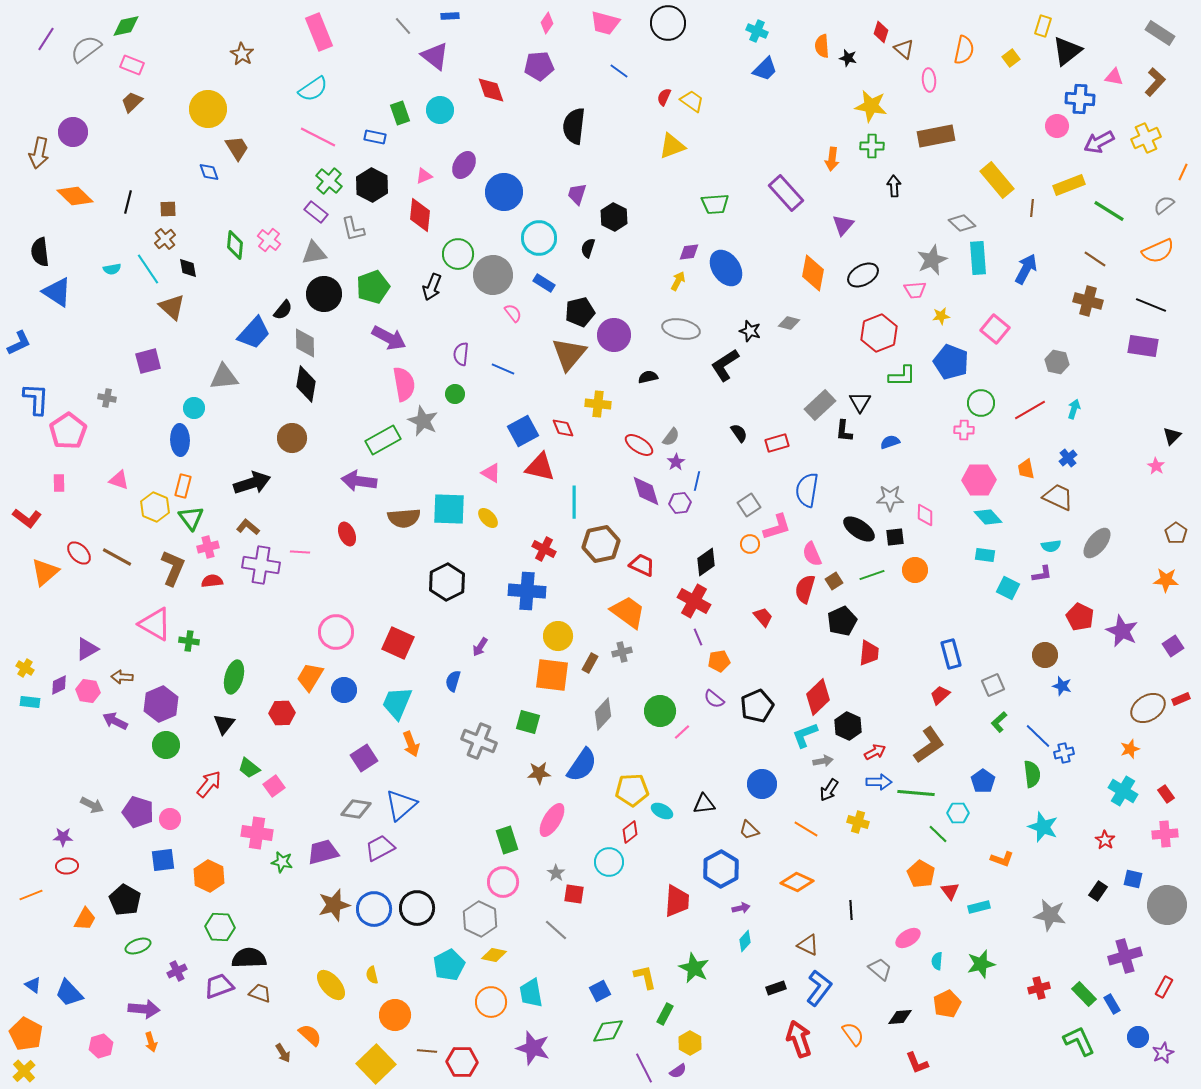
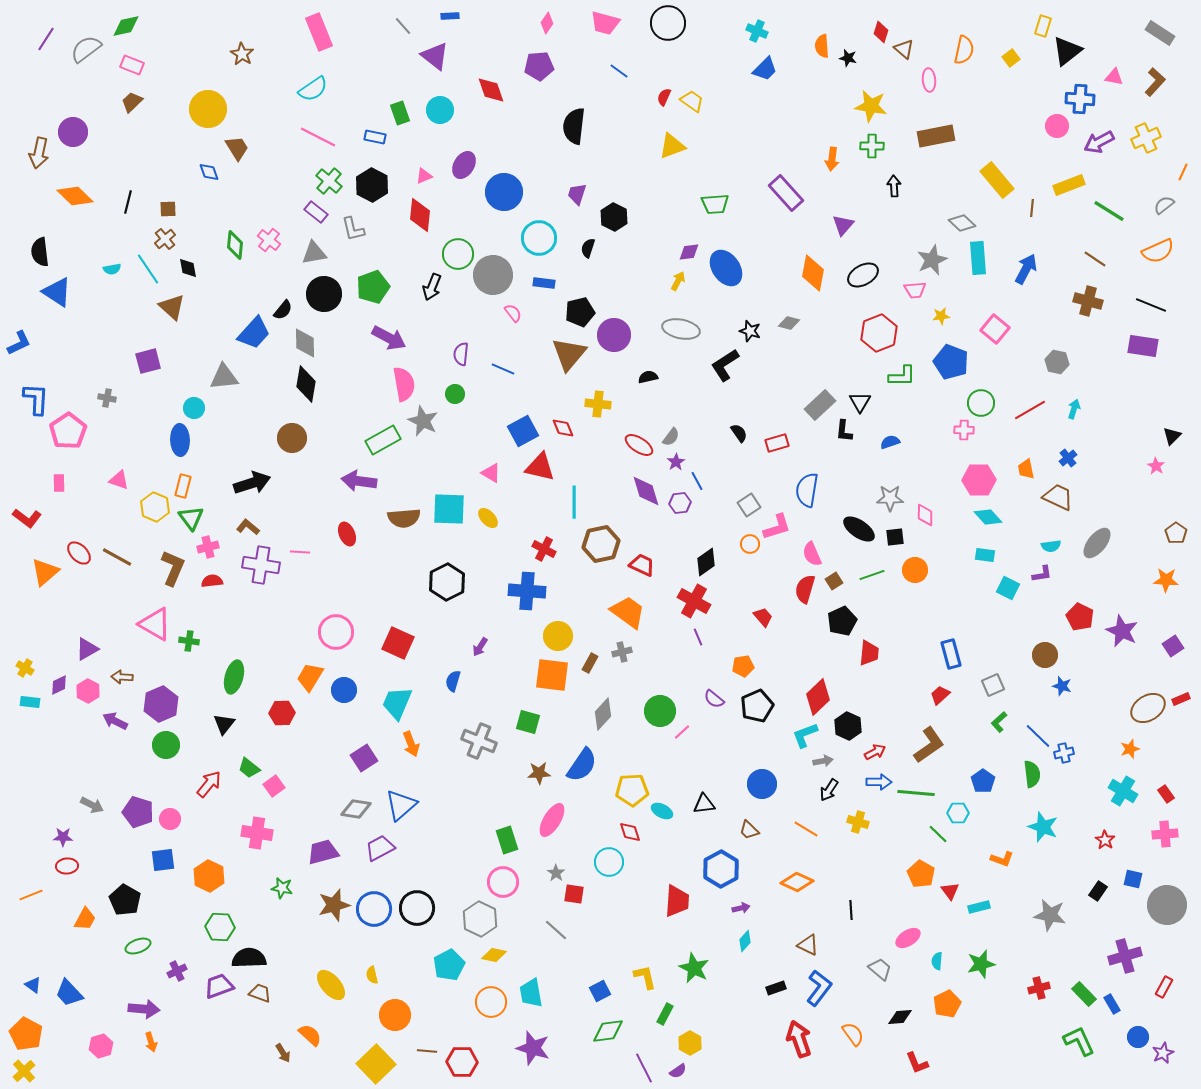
blue rectangle at (544, 283): rotated 25 degrees counterclockwise
blue line at (697, 481): rotated 42 degrees counterclockwise
orange pentagon at (719, 661): moved 24 px right, 5 px down
pink hexagon at (88, 691): rotated 20 degrees clockwise
red diamond at (630, 832): rotated 70 degrees counterclockwise
green star at (282, 862): moved 26 px down
